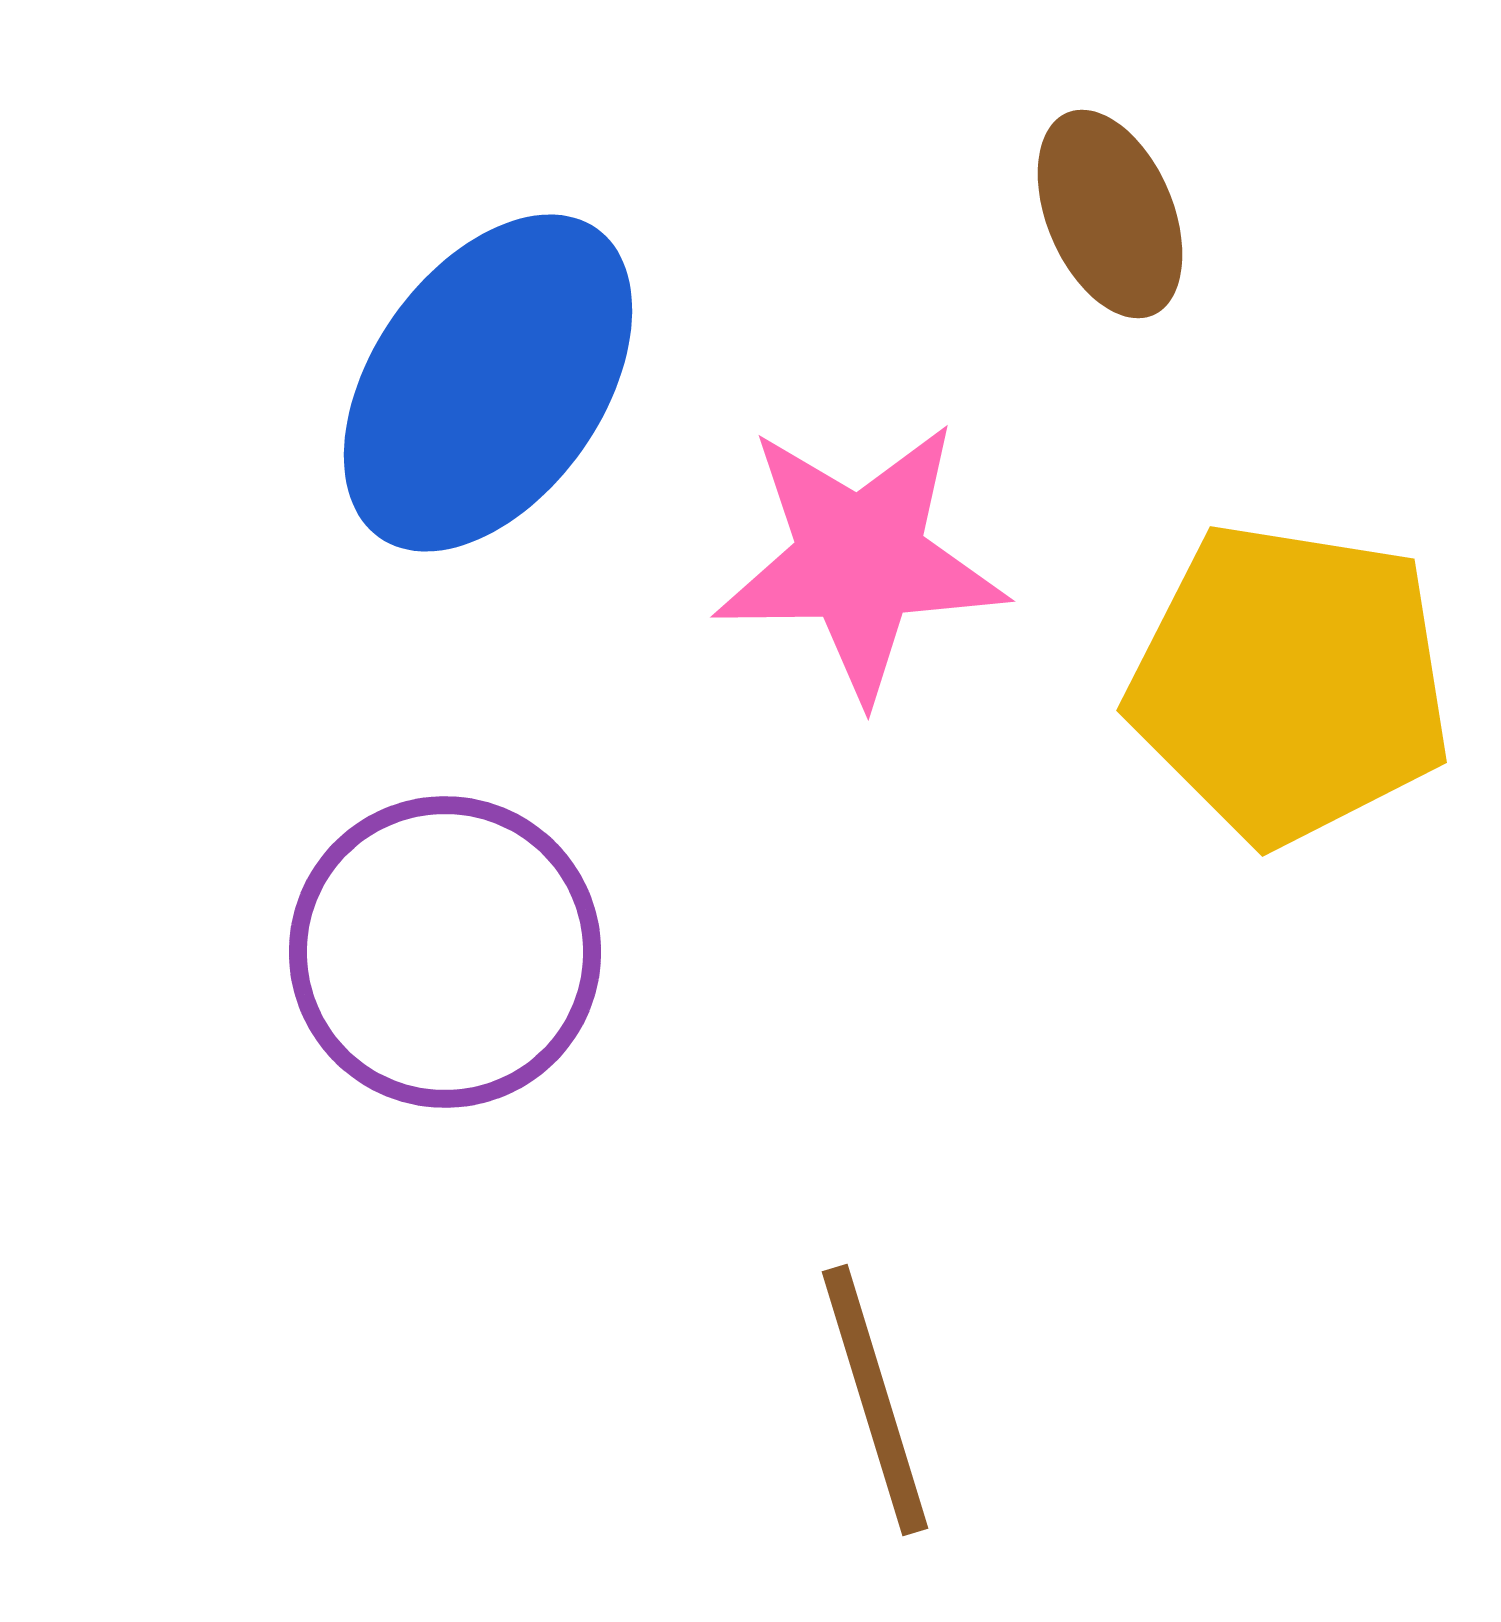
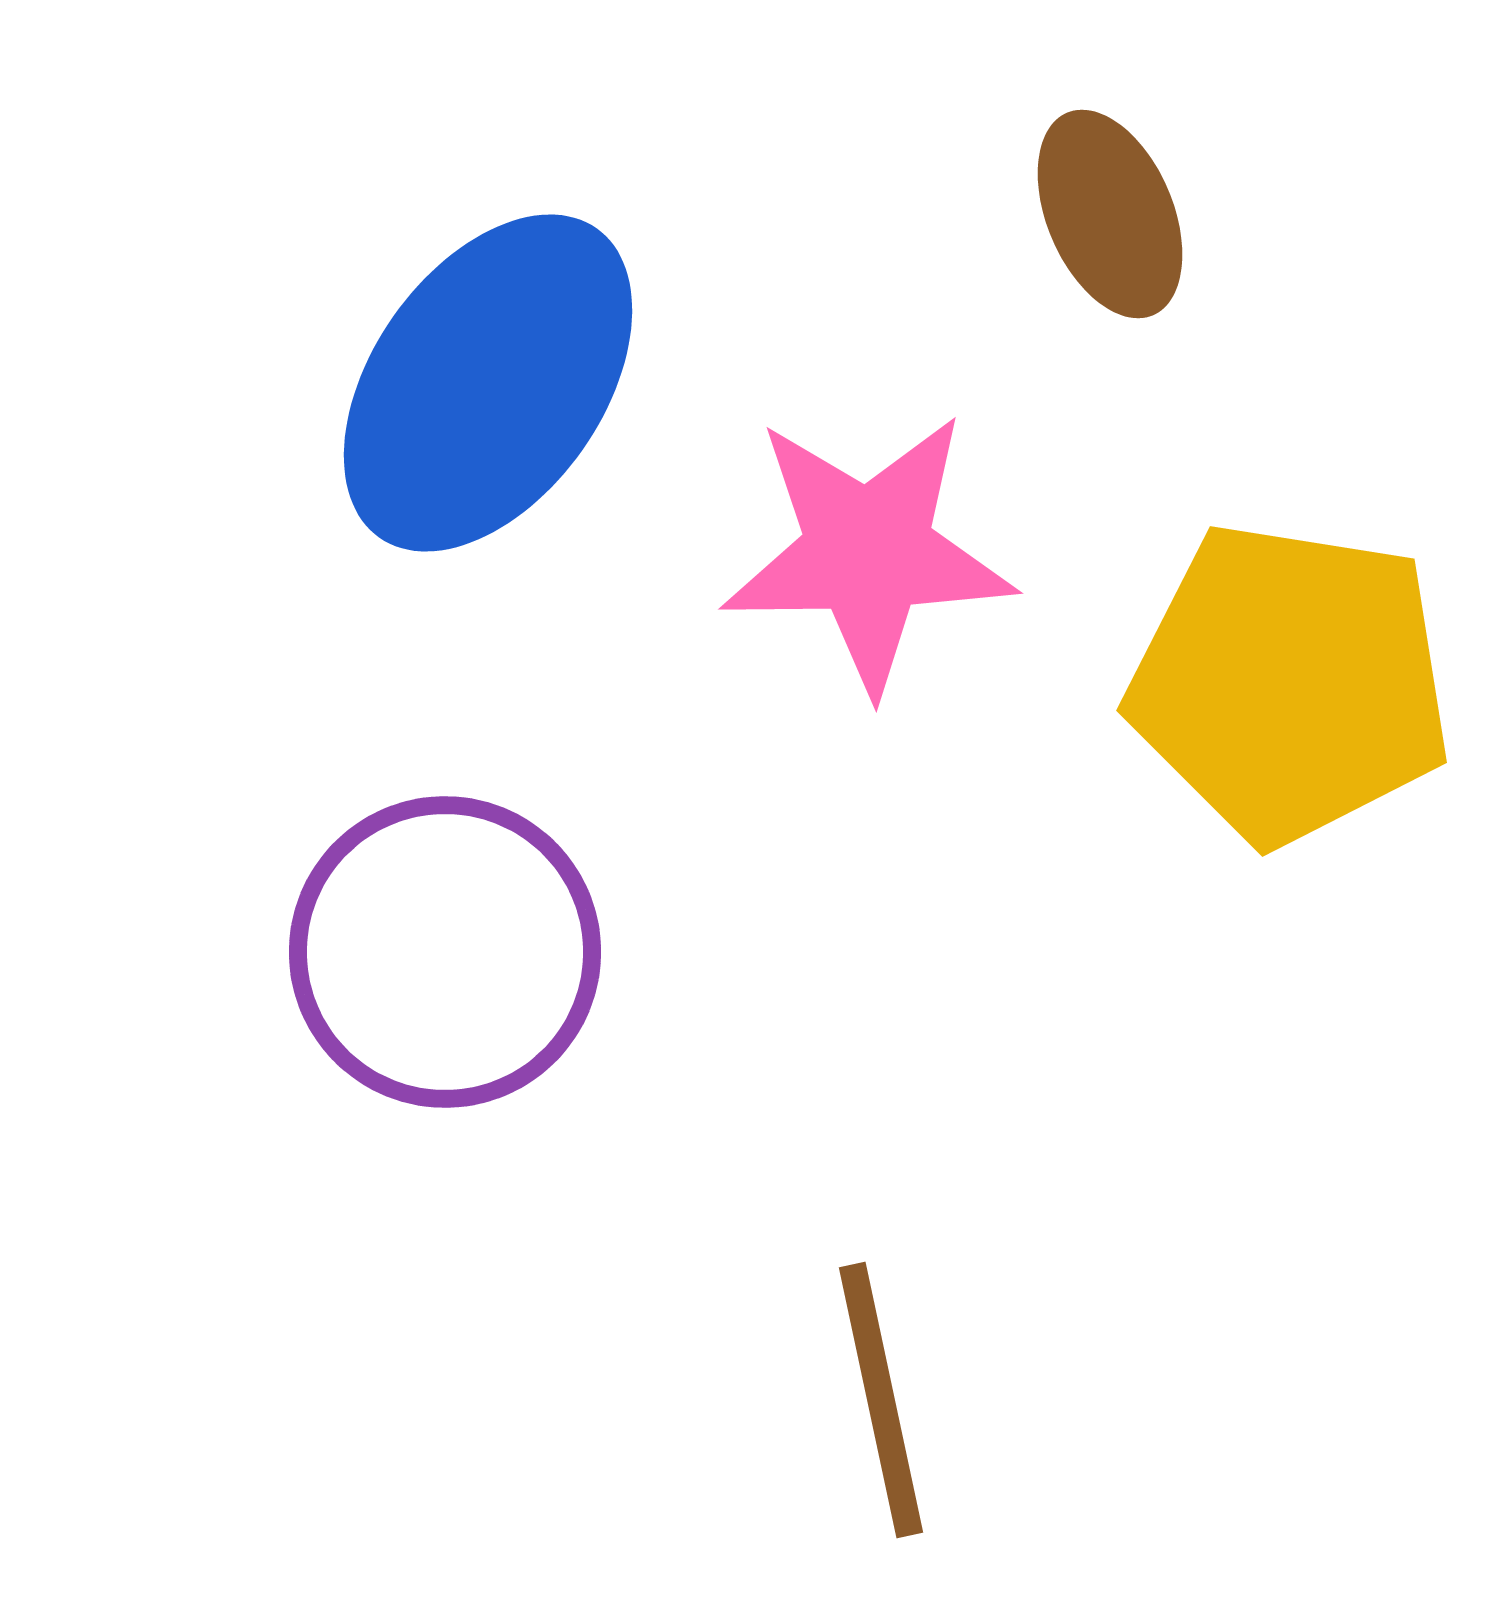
pink star: moved 8 px right, 8 px up
brown line: moved 6 px right; rotated 5 degrees clockwise
